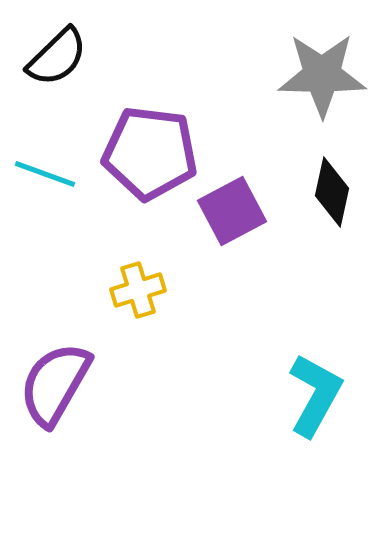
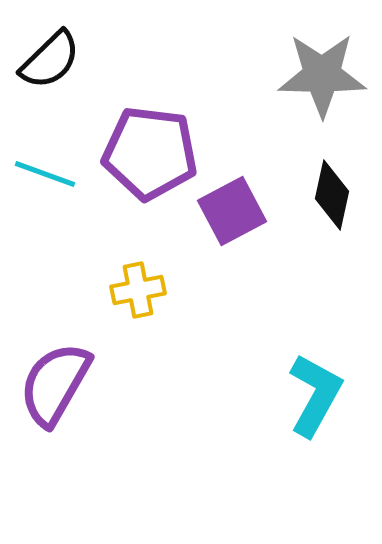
black semicircle: moved 7 px left, 3 px down
black diamond: moved 3 px down
yellow cross: rotated 6 degrees clockwise
